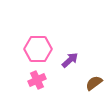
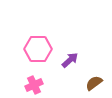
pink cross: moved 3 px left, 5 px down
